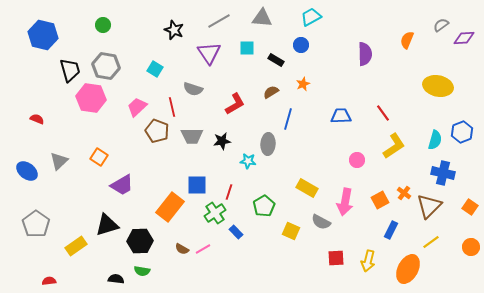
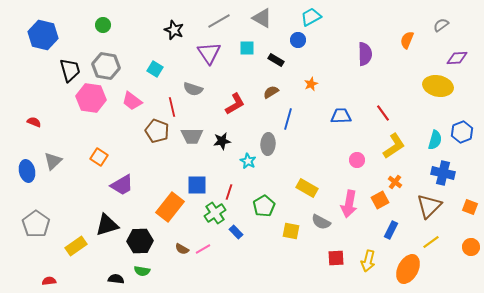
gray triangle at (262, 18): rotated 25 degrees clockwise
purple diamond at (464, 38): moved 7 px left, 20 px down
blue circle at (301, 45): moved 3 px left, 5 px up
orange star at (303, 84): moved 8 px right
pink trapezoid at (137, 107): moved 5 px left, 6 px up; rotated 100 degrees counterclockwise
red semicircle at (37, 119): moved 3 px left, 3 px down
gray triangle at (59, 161): moved 6 px left
cyan star at (248, 161): rotated 21 degrees clockwise
blue ellipse at (27, 171): rotated 40 degrees clockwise
orange cross at (404, 193): moved 9 px left, 11 px up
pink arrow at (345, 202): moved 4 px right, 2 px down
orange square at (470, 207): rotated 14 degrees counterclockwise
yellow square at (291, 231): rotated 12 degrees counterclockwise
